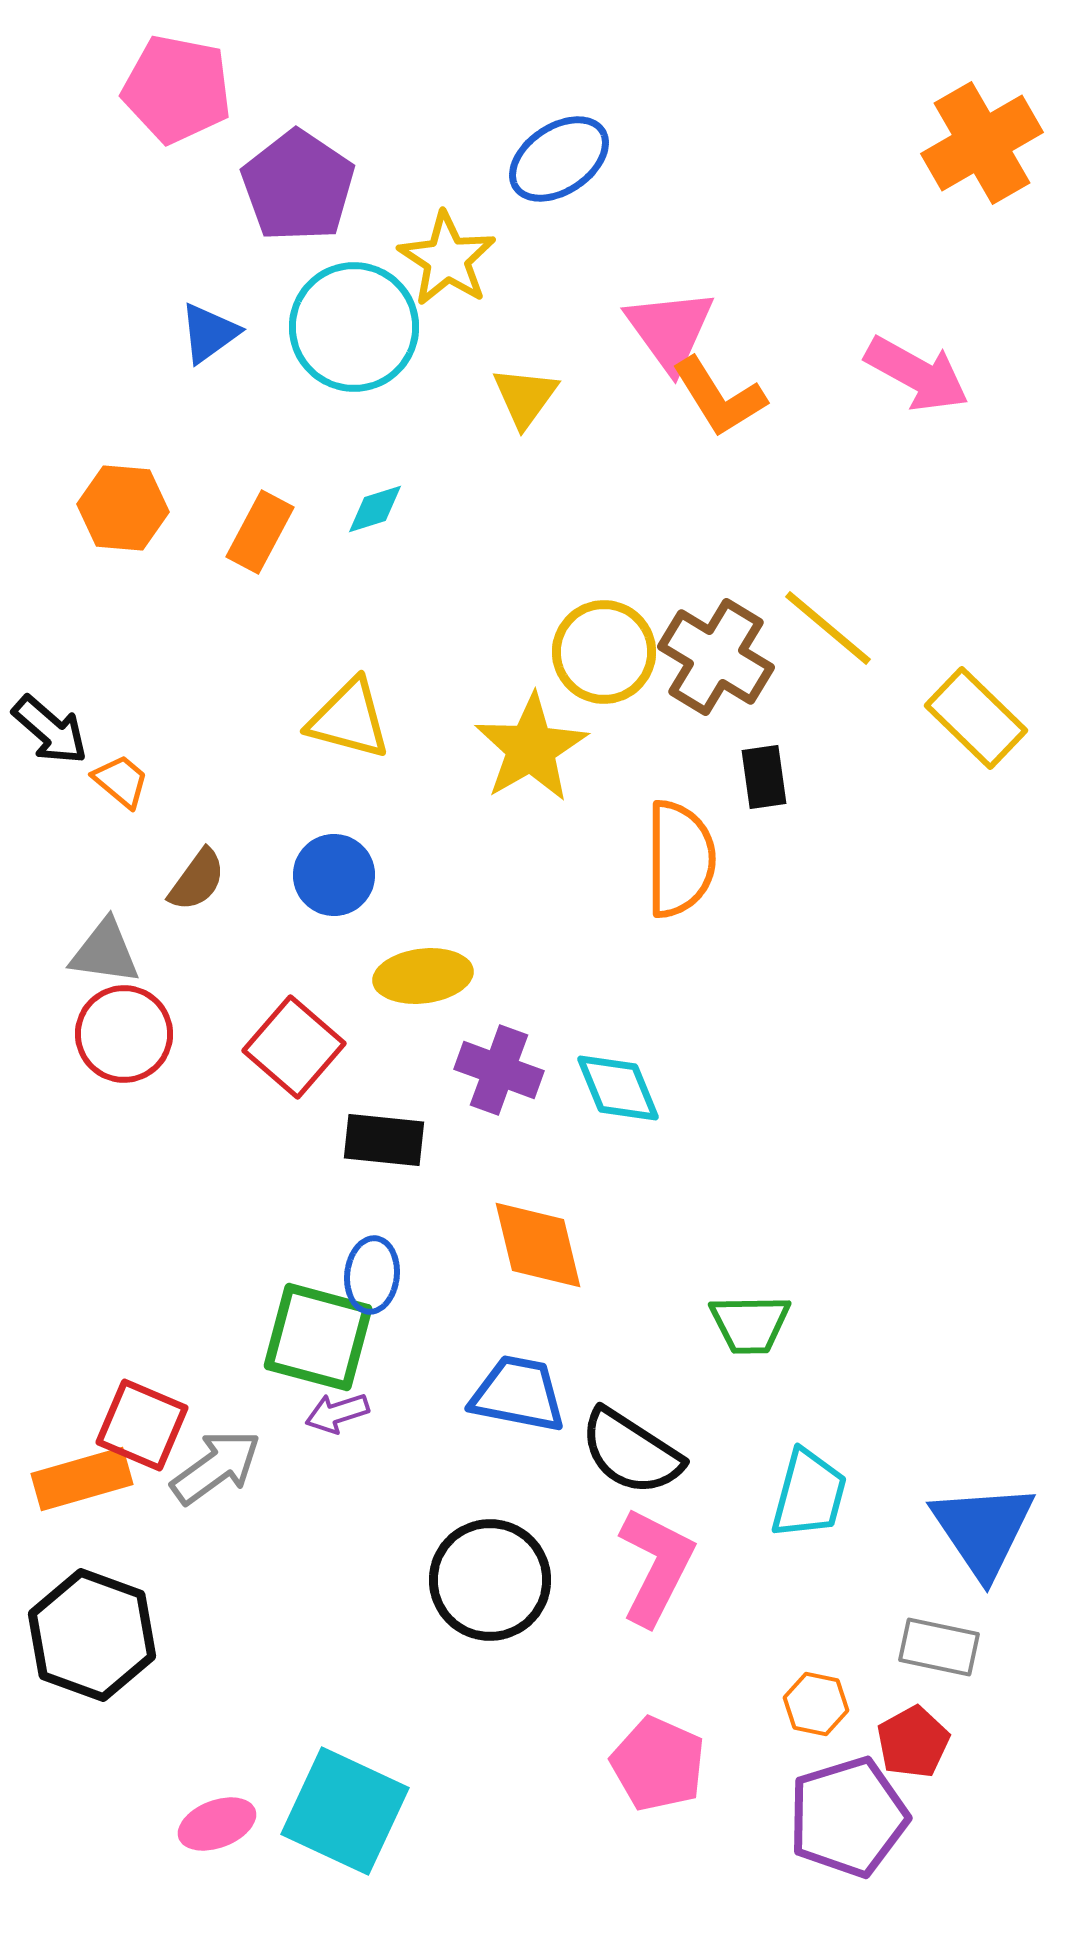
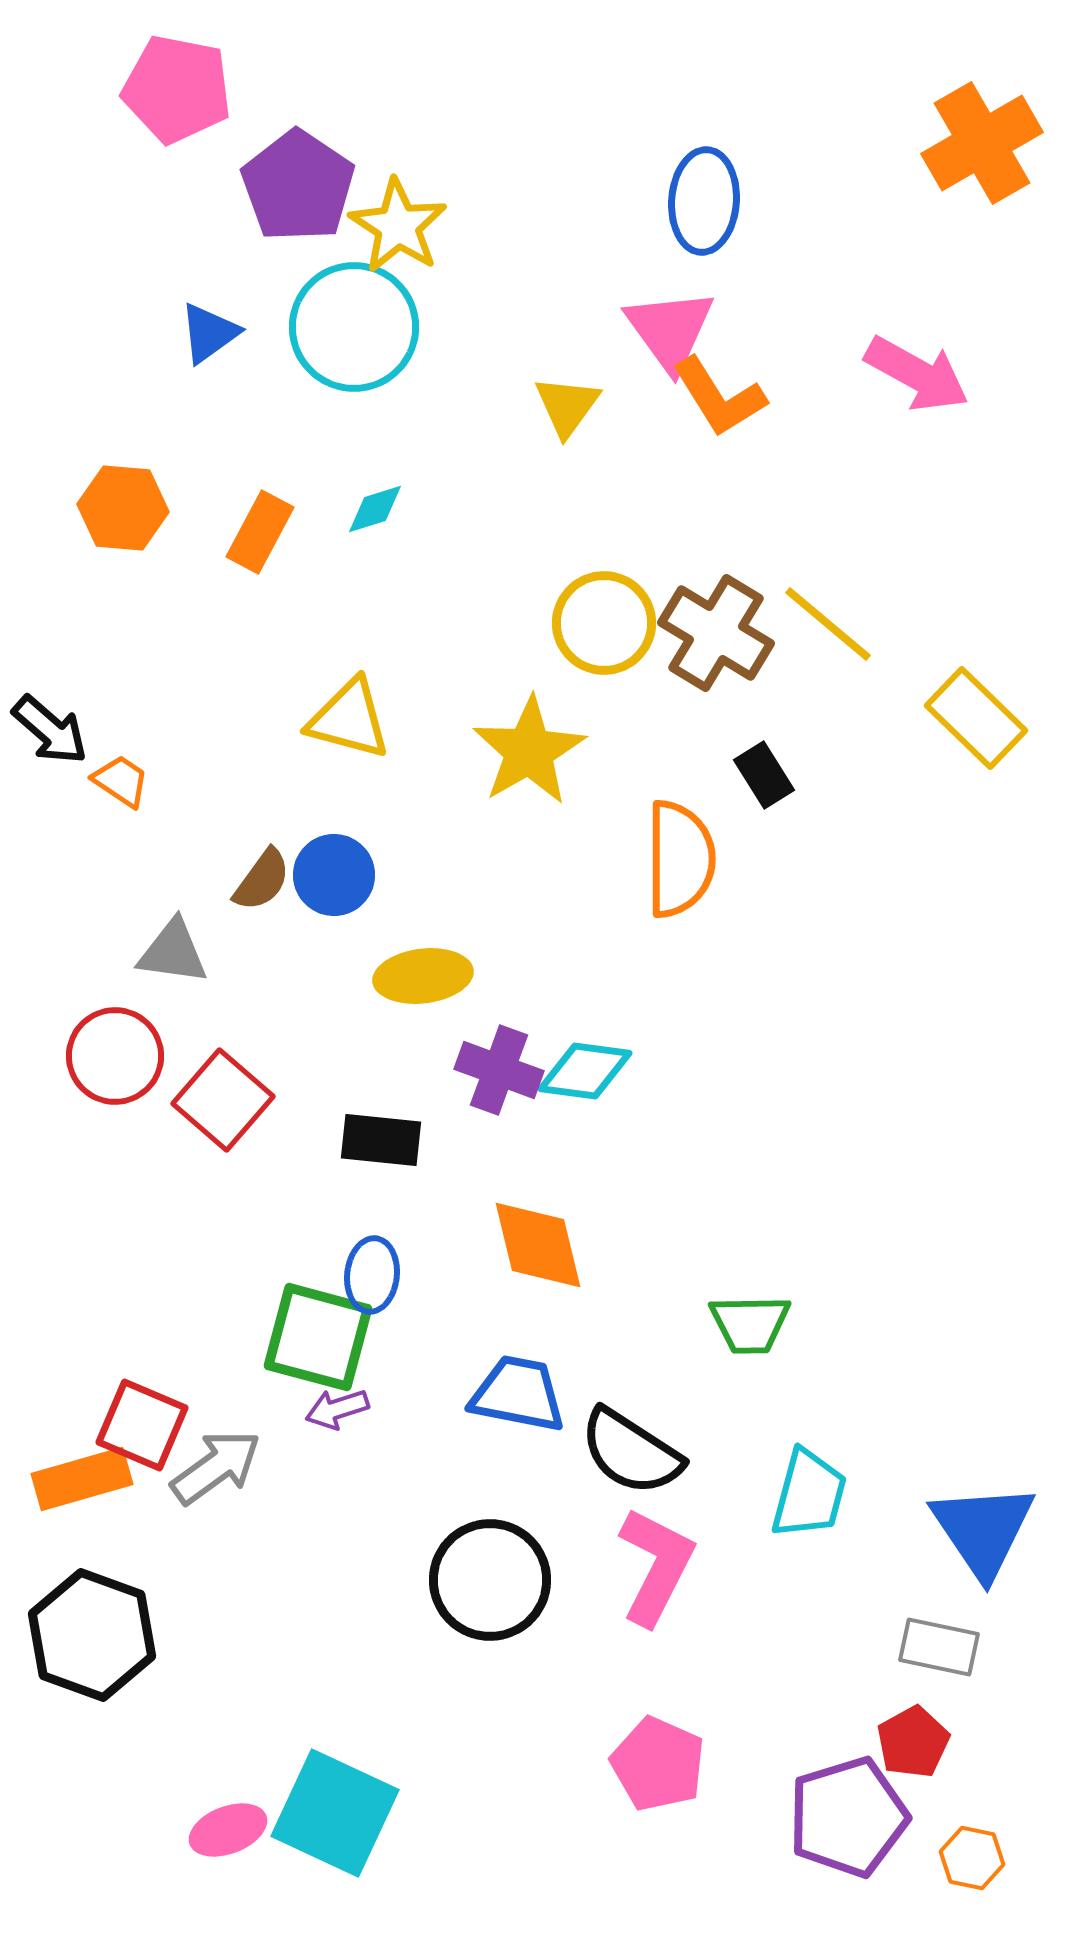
blue ellipse at (559, 159): moved 145 px right, 42 px down; rotated 52 degrees counterclockwise
yellow star at (447, 259): moved 49 px left, 33 px up
yellow triangle at (525, 397): moved 42 px right, 9 px down
yellow line at (828, 628): moved 4 px up
yellow circle at (604, 652): moved 29 px up
brown cross at (716, 657): moved 24 px up
yellow star at (531, 748): moved 2 px left, 3 px down
black rectangle at (764, 777): moved 2 px up; rotated 24 degrees counterclockwise
orange trapezoid at (121, 781): rotated 6 degrees counterclockwise
brown semicircle at (197, 880): moved 65 px right
gray triangle at (105, 952): moved 68 px right
red circle at (124, 1034): moved 9 px left, 22 px down
red square at (294, 1047): moved 71 px left, 53 px down
cyan diamond at (618, 1088): moved 33 px left, 17 px up; rotated 60 degrees counterclockwise
black rectangle at (384, 1140): moved 3 px left
purple arrow at (337, 1413): moved 4 px up
orange hexagon at (816, 1704): moved 156 px right, 154 px down
cyan square at (345, 1811): moved 10 px left, 2 px down
pink ellipse at (217, 1824): moved 11 px right, 6 px down
